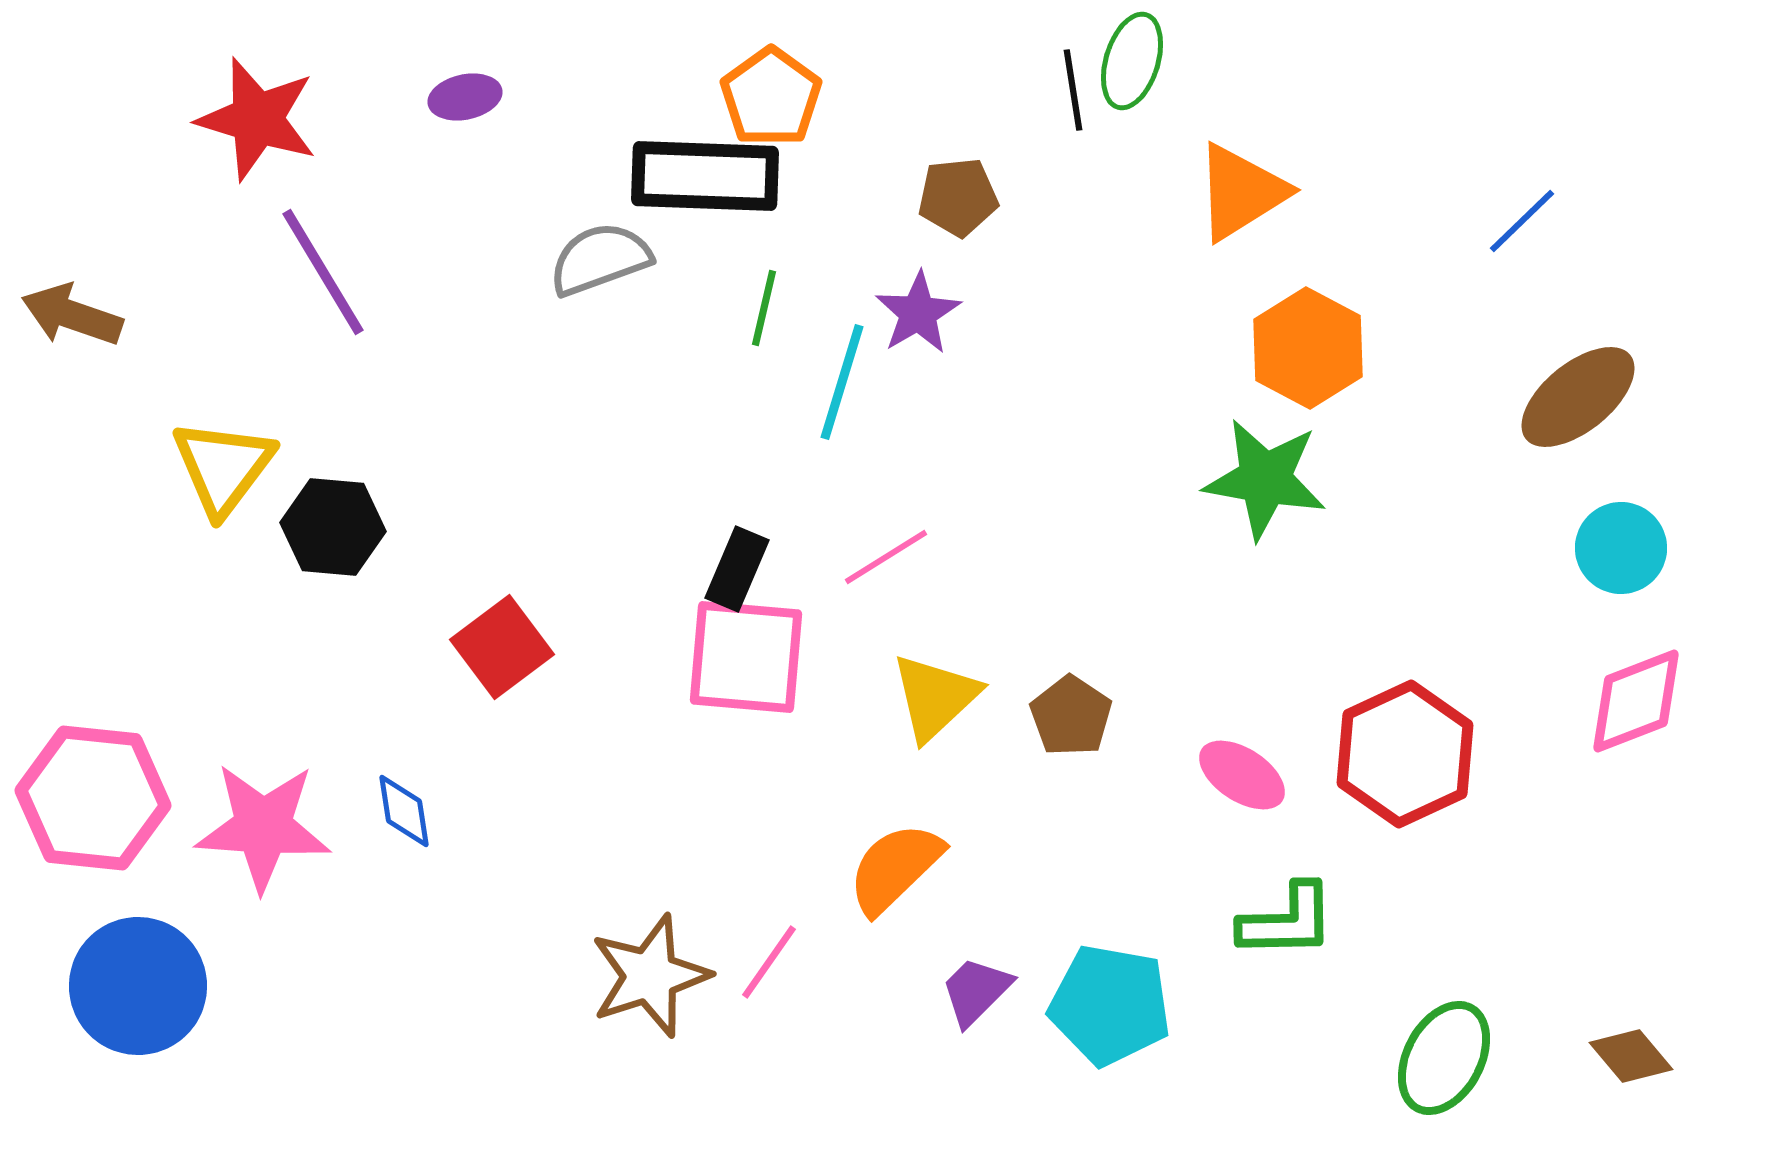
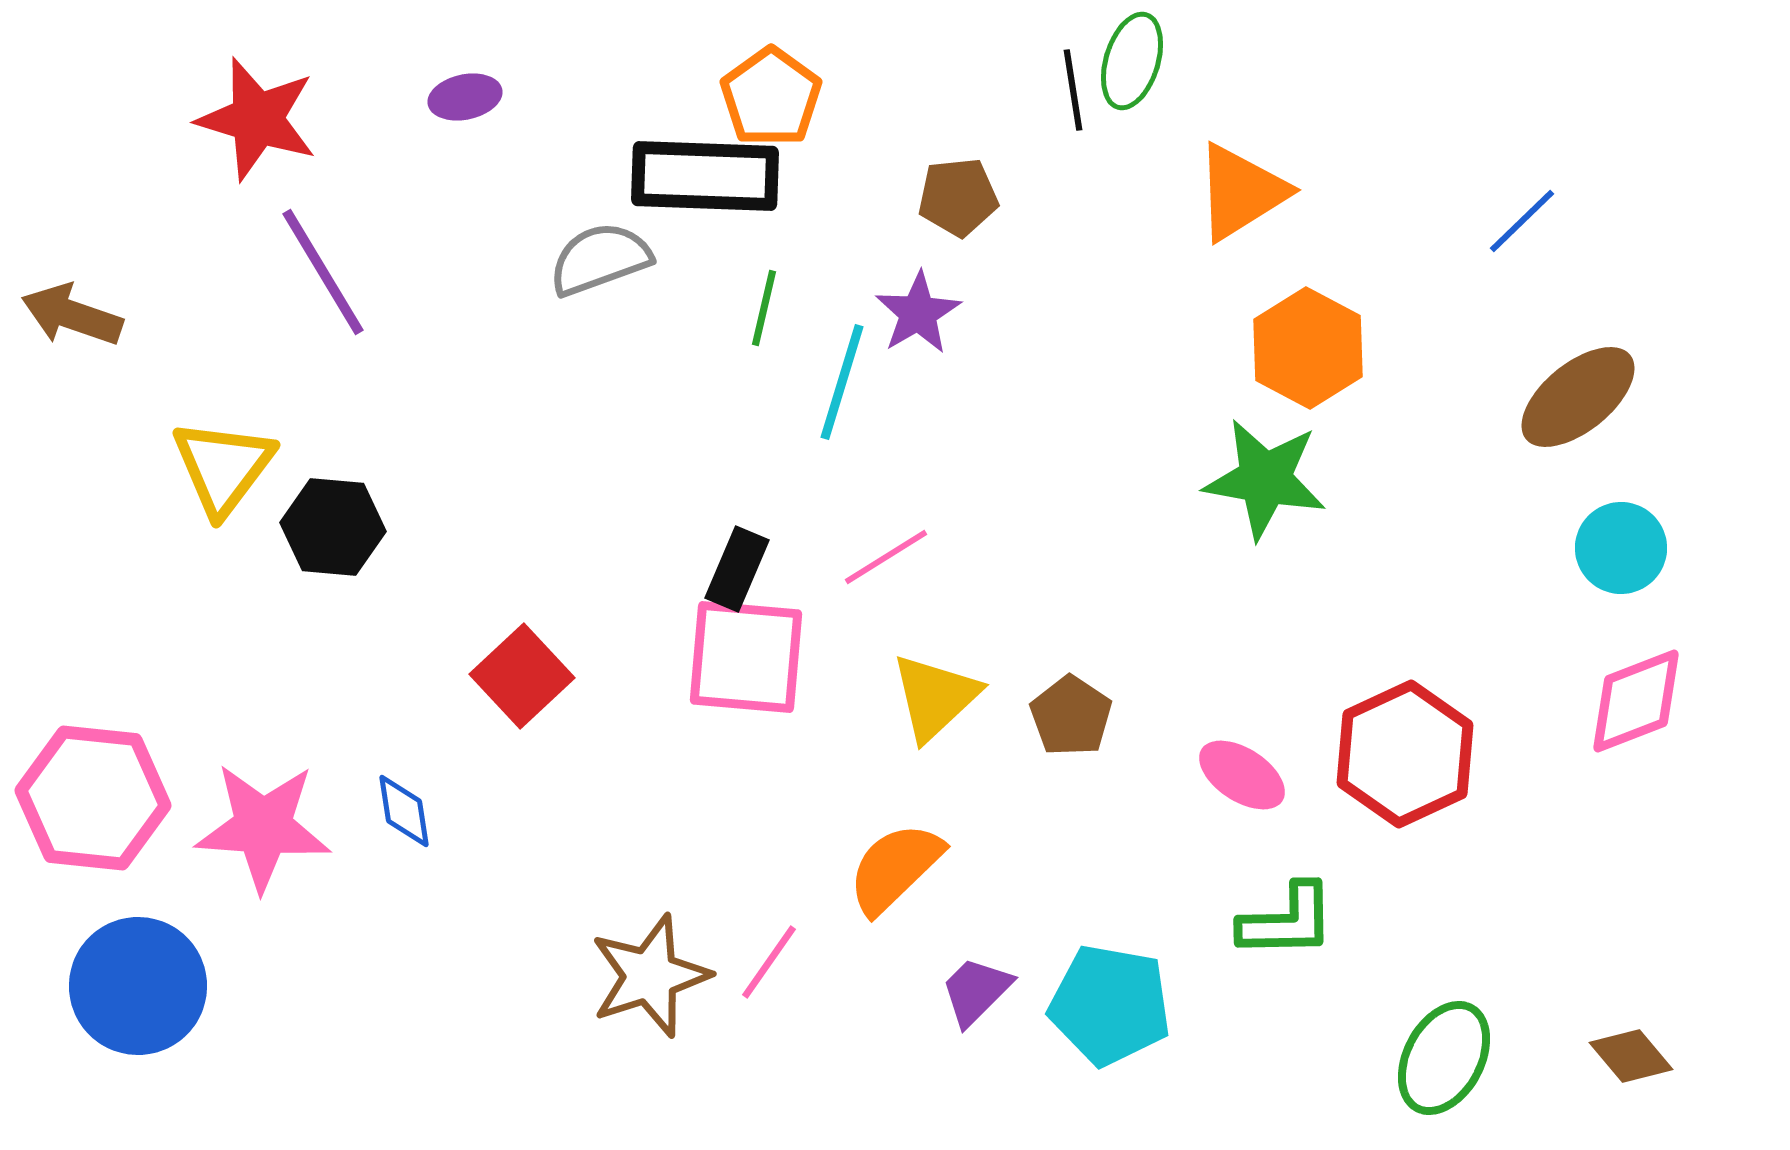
red square at (502, 647): moved 20 px right, 29 px down; rotated 6 degrees counterclockwise
